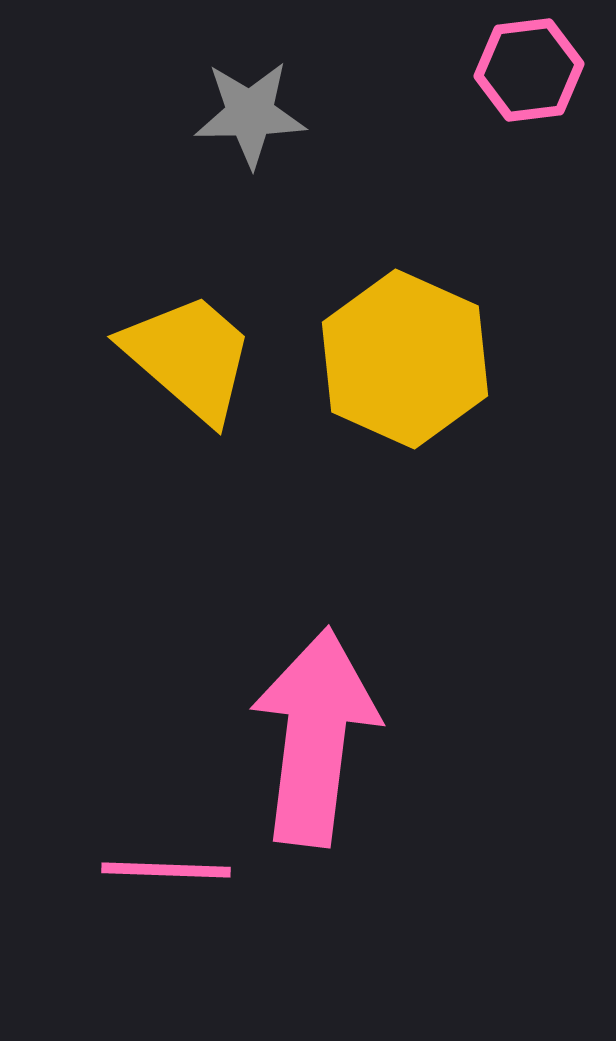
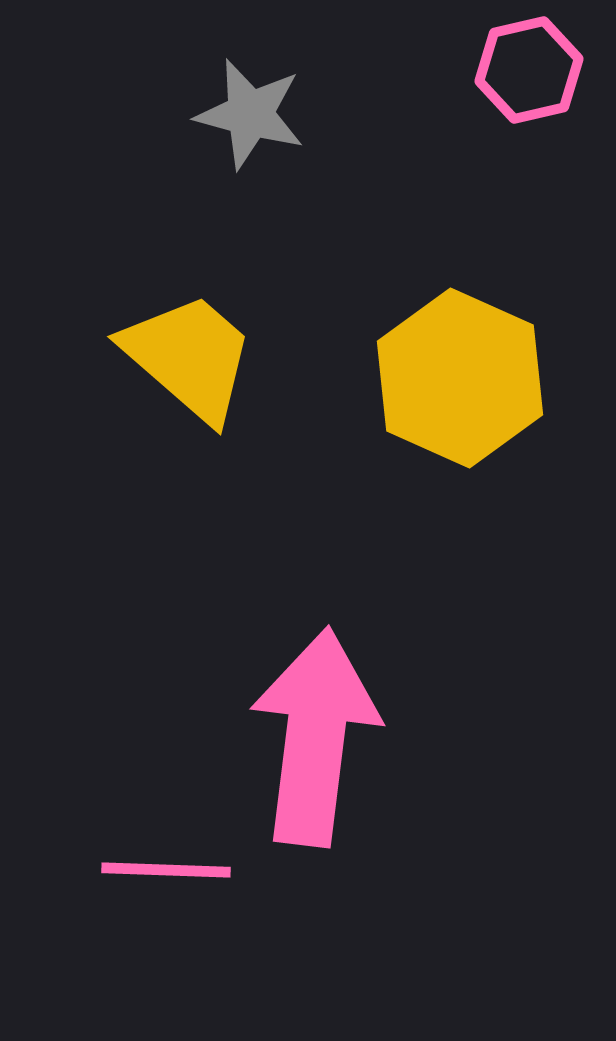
pink hexagon: rotated 6 degrees counterclockwise
gray star: rotated 16 degrees clockwise
yellow hexagon: moved 55 px right, 19 px down
